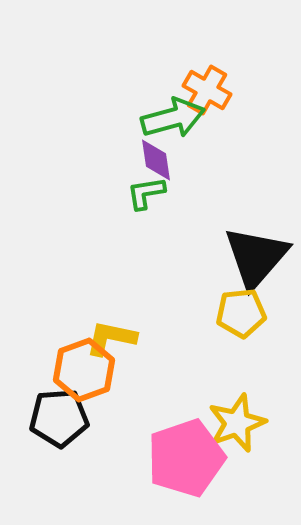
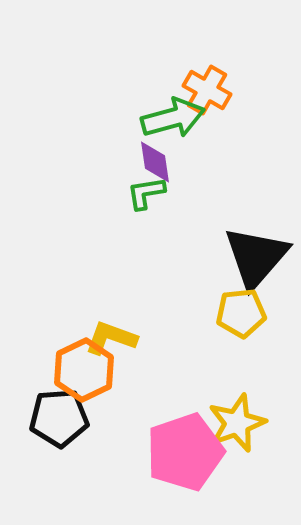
purple diamond: moved 1 px left, 2 px down
yellow L-shape: rotated 8 degrees clockwise
orange hexagon: rotated 6 degrees counterclockwise
pink pentagon: moved 1 px left, 6 px up
